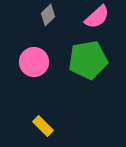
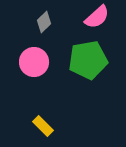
gray diamond: moved 4 px left, 7 px down
